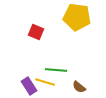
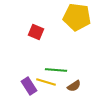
yellow line: moved 1 px right
brown semicircle: moved 5 px left, 1 px up; rotated 72 degrees counterclockwise
